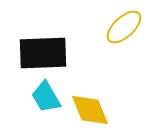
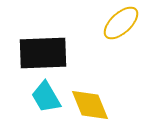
yellow ellipse: moved 3 px left, 4 px up
yellow diamond: moved 5 px up
